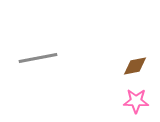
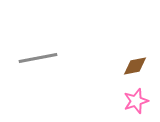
pink star: rotated 20 degrees counterclockwise
